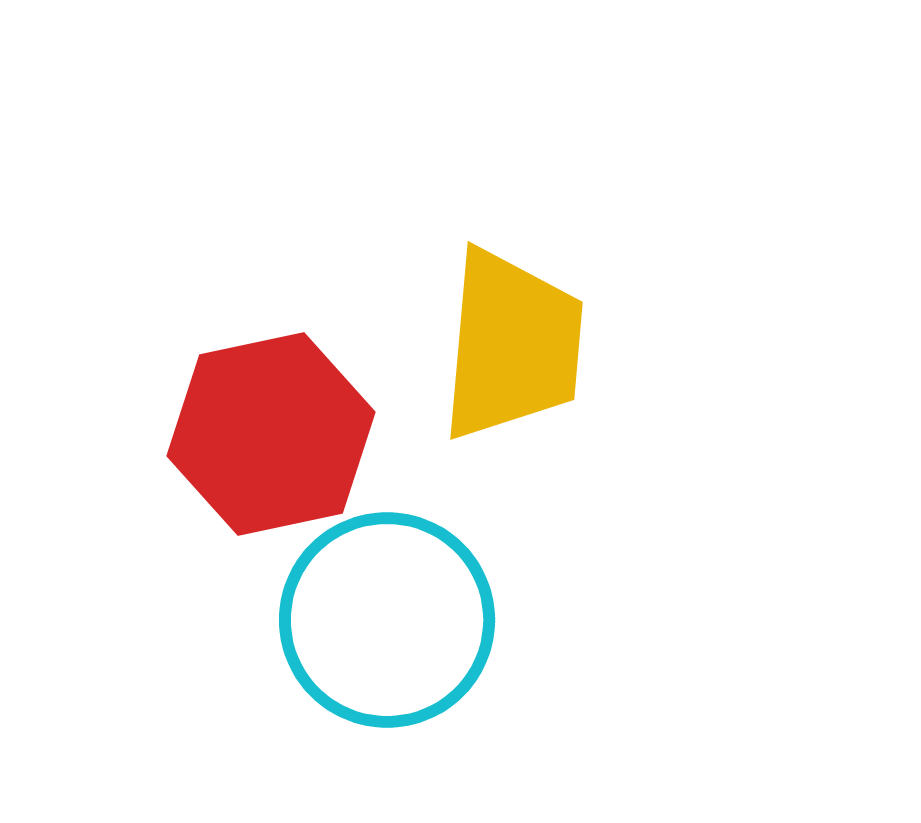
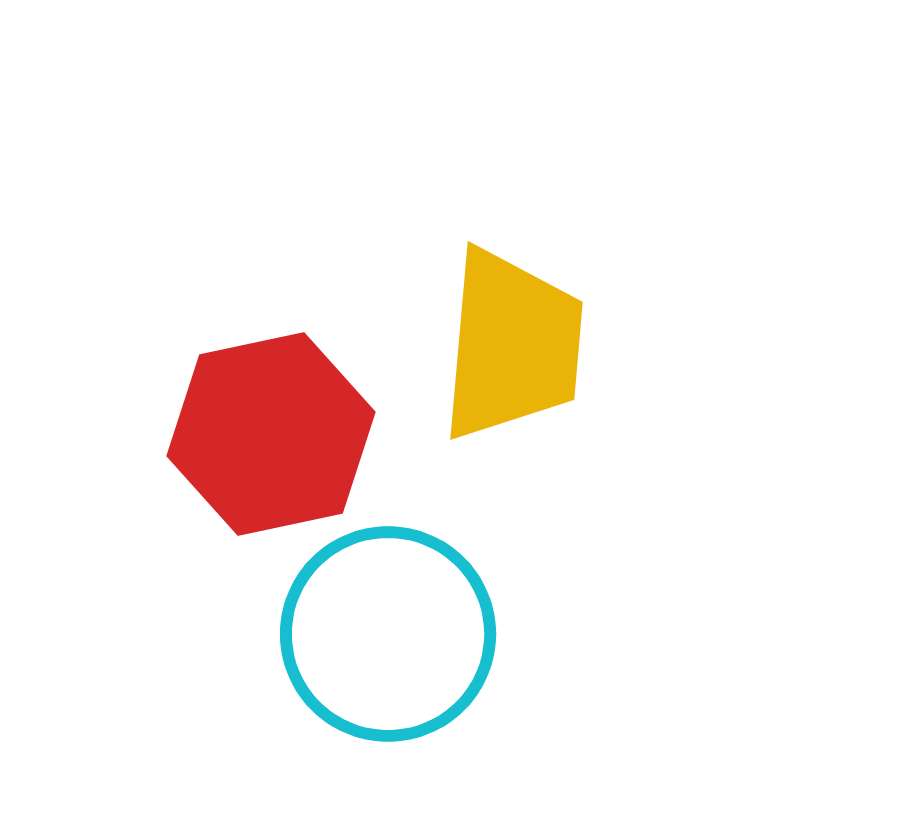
cyan circle: moved 1 px right, 14 px down
